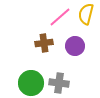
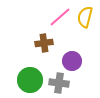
yellow semicircle: moved 1 px left, 3 px down
purple circle: moved 3 px left, 15 px down
green circle: moved 1 px left, 3 px up
